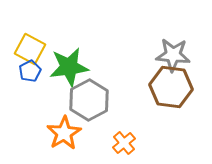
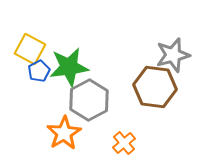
gray star: rotated 20 degrees counterclockwise
blue pentagon: moved 9 px right
brown hexagon: moved 16 px left
